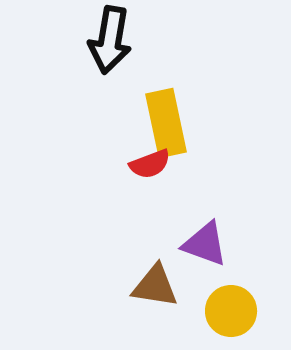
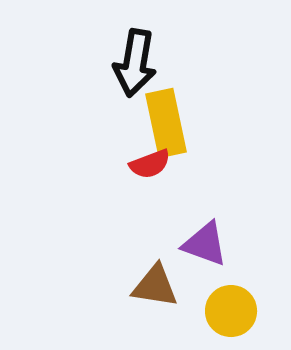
black arrow: moved 25 px right, 23 px down
